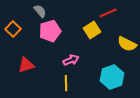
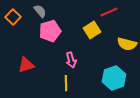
red line: moved 1 px right, 1 px up
orange square: moved 12 px up
yellow semicircle: rotated 12 degrees counterclockwise
pink arrow: rotated 98 degrees clockwise
cyan hexagon: moved 2 px right, 1 px down
